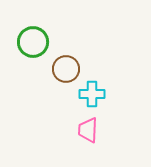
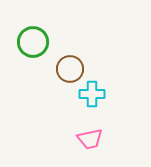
brown circle: moved 4 px right
pink trapezoid: moved 2 px right, 9 px down; rotated 104 degrees counterclockwise
